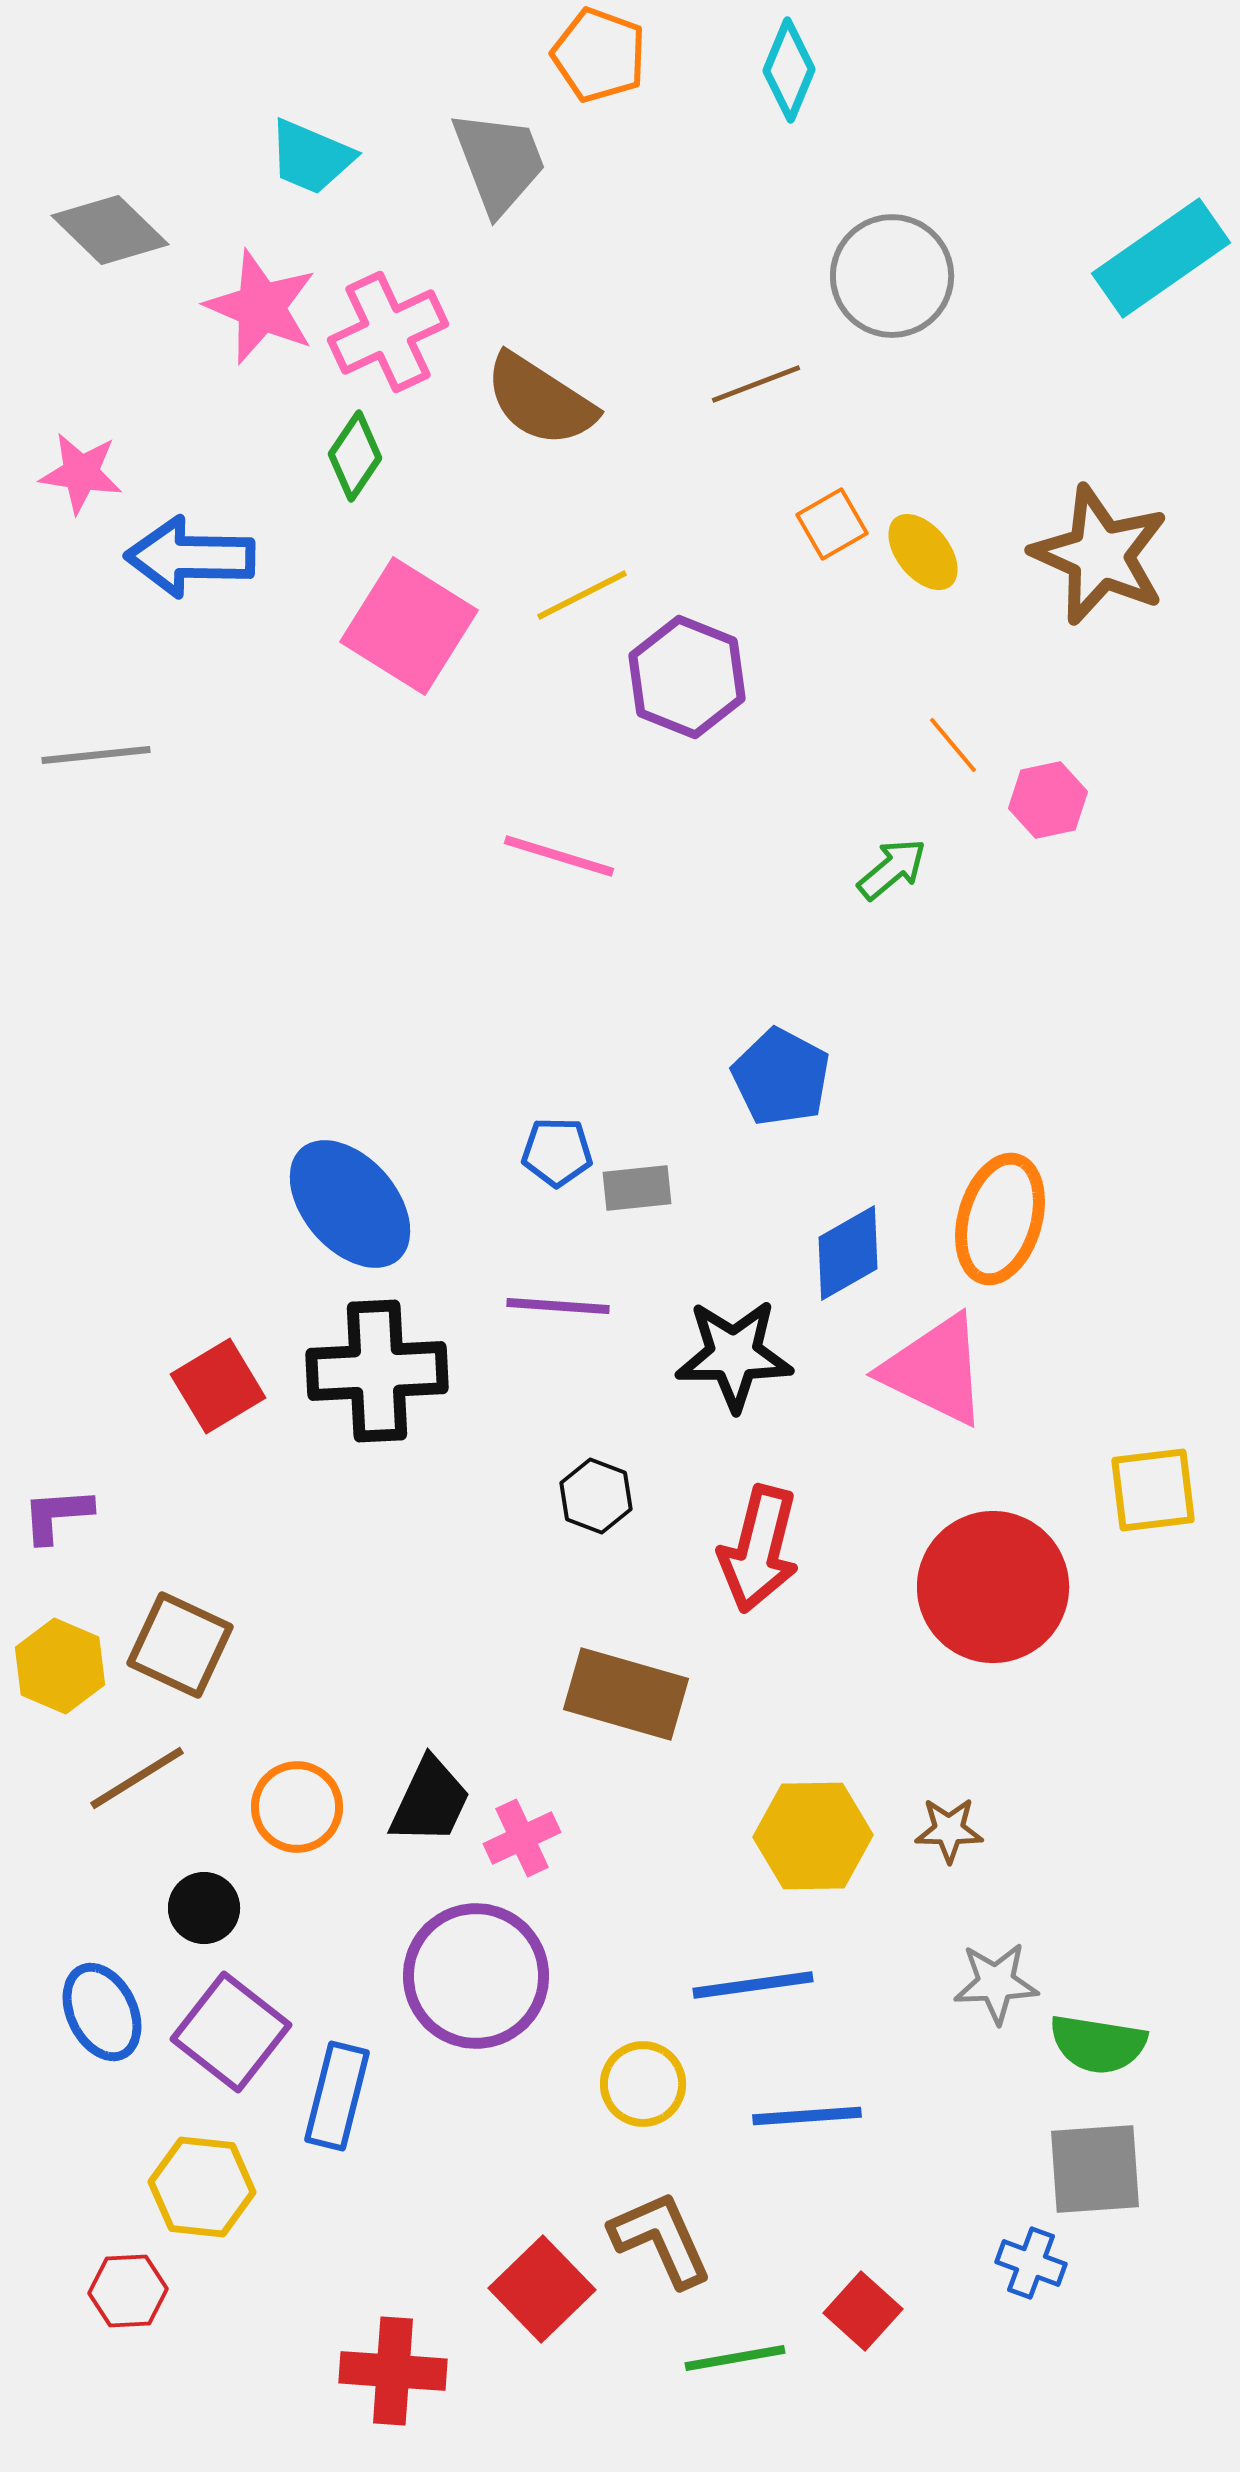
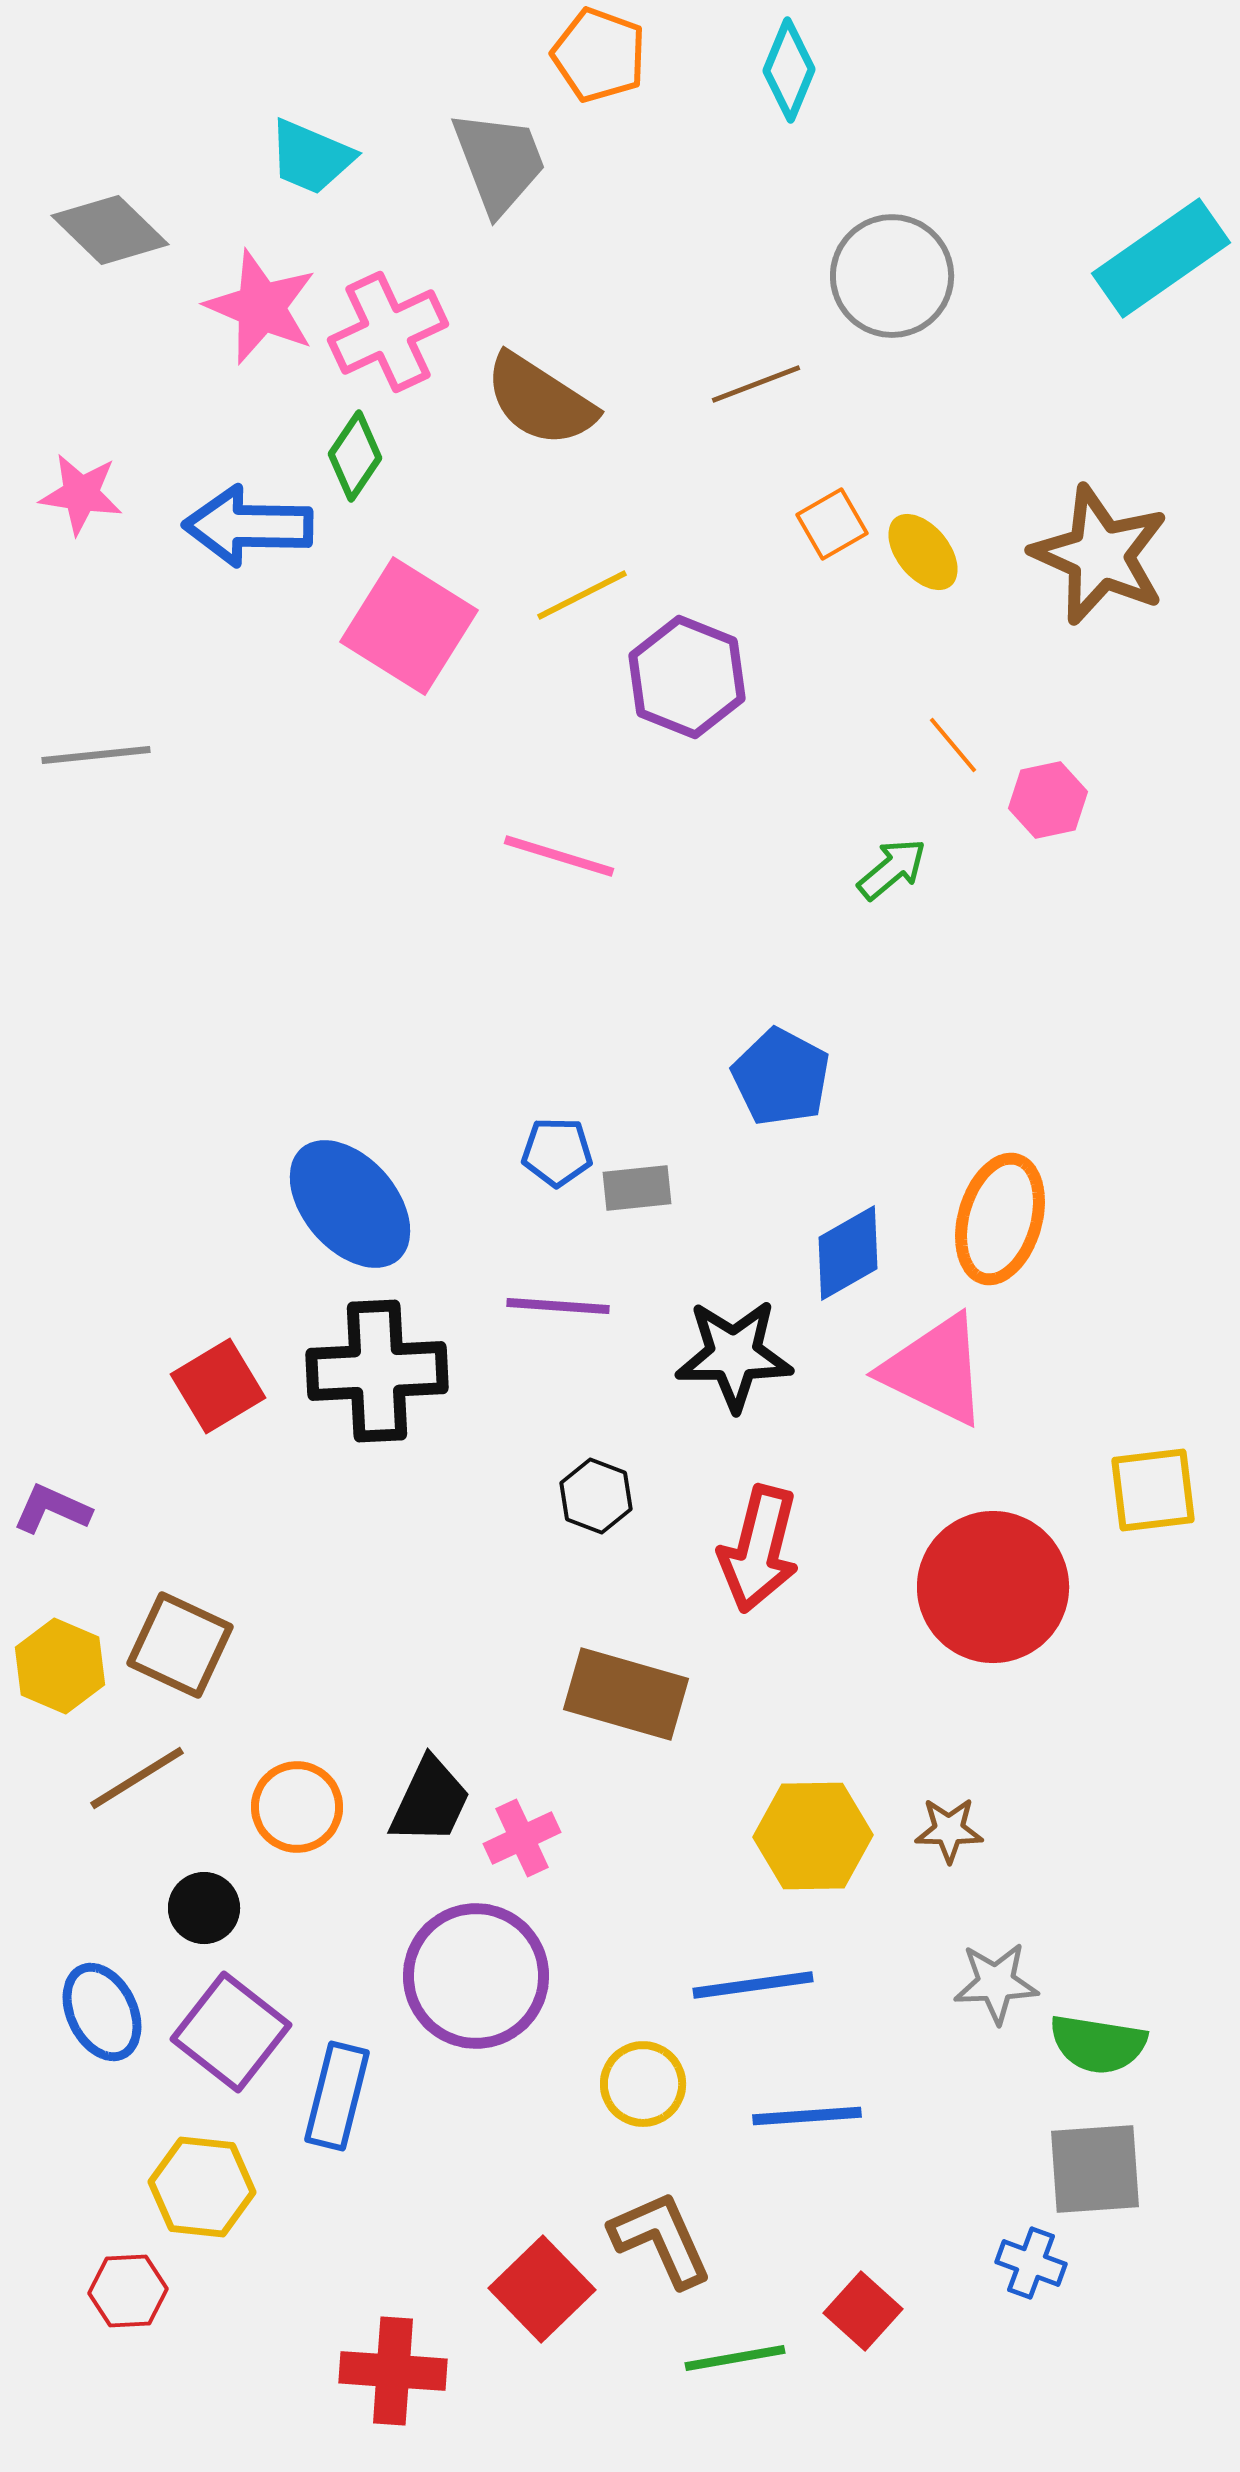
pink star at (81, 473): moved 21 px down
blue arrow at (190, 557): moved 58 px right, 31 px up
purple L-shape at (57, 1515): moved 5 px left, 6 px up; rotated 28 degrees clockwise
